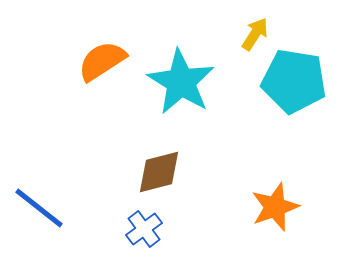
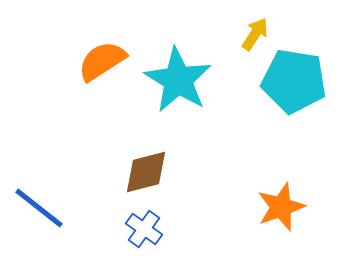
cyan star: moved 3 px left, 2 px up
brown diamond: moved 13 px left
orange star: moved 6 px right
blue cross: rotated 18 degrees counterclockwise
